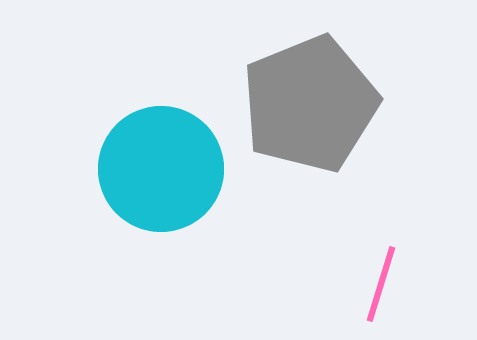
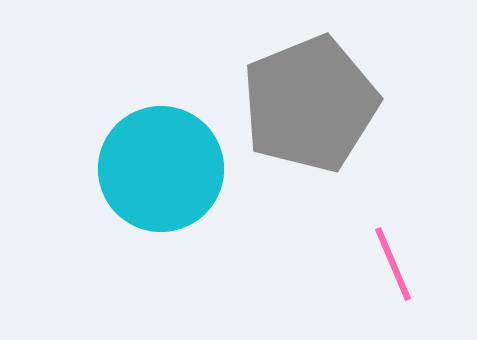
pink line: moved 12 px right, 20 px up; rotated 40 degrees counterclockwise
